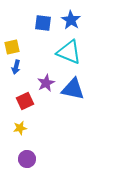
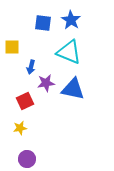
yellow square: rotated 14 degrees clockwise
blue arrow: moved 15 px right
purple star: rotated 18 degrees clockwise
